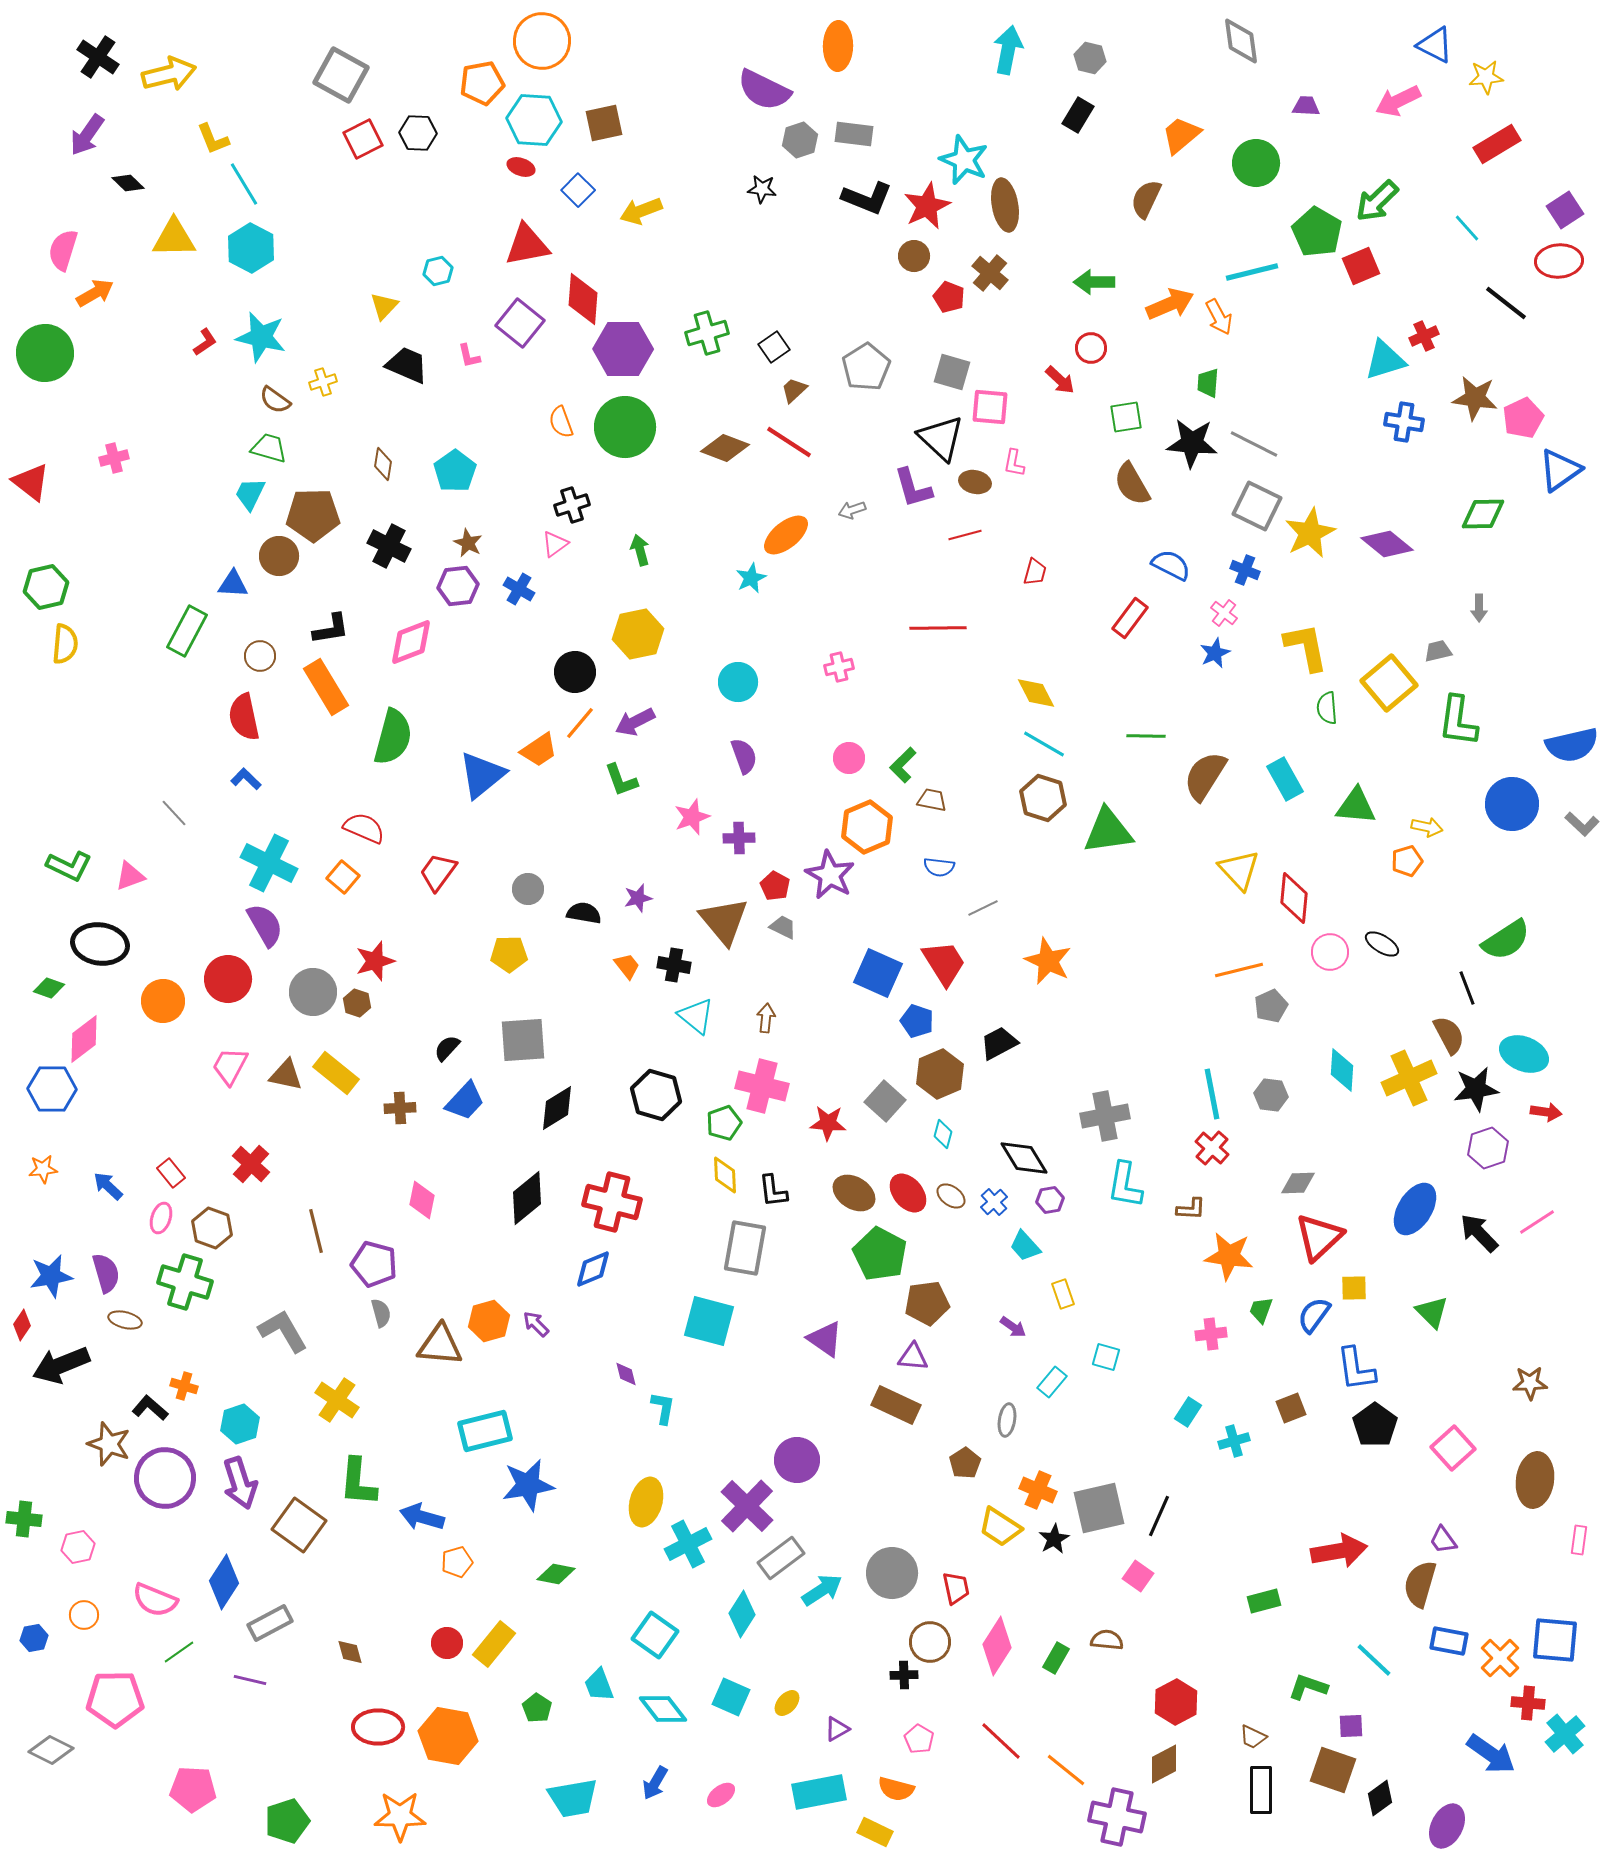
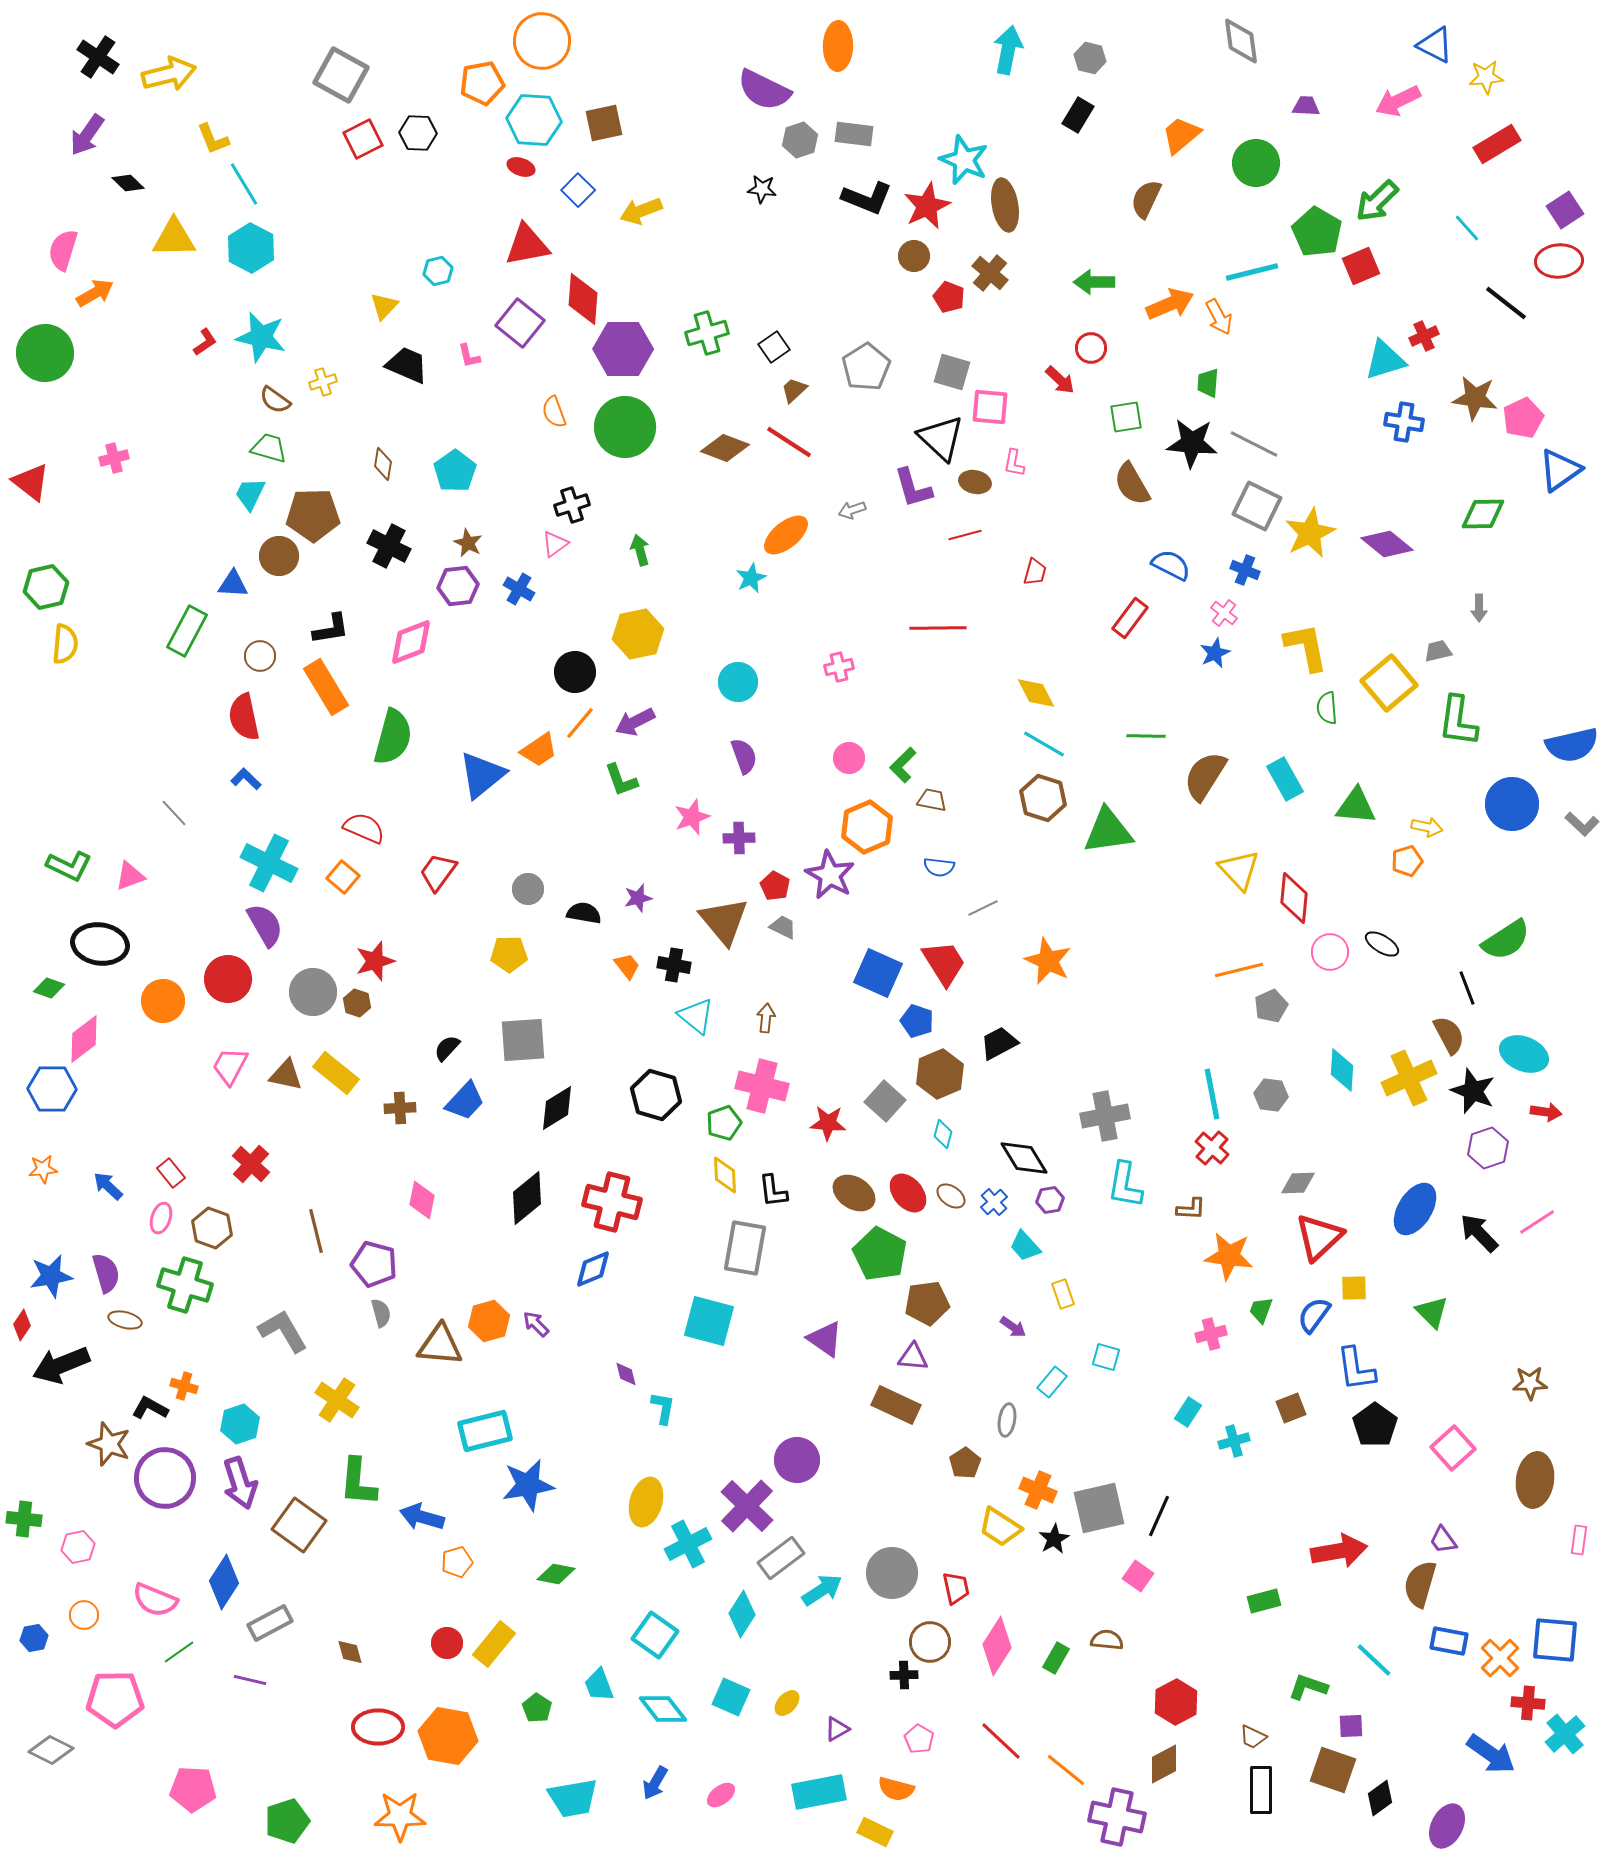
orange semicircle at (561, 422): moved 7 px left, 10 px up
black star at (1476, 1089): moved 3 px left, 2 px down; rotated 30 degrees clockwise
green cross at (185, 1282): moved 3 px down
pink cross at (1211, 1334): rotated 8 degrees counterclockwise
black L-shape at (150, 1408): rotated 12 degrees counterclockwise
